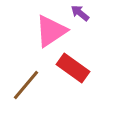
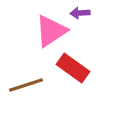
purple arrow: rotated 42 degrees counterclockwise
brown line: rotated 32 degrees clockwise
